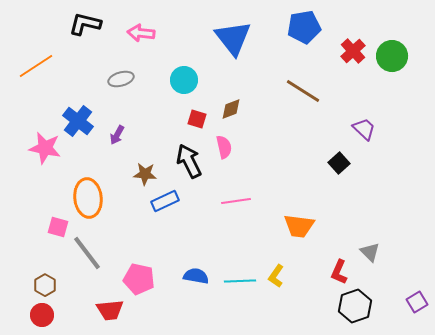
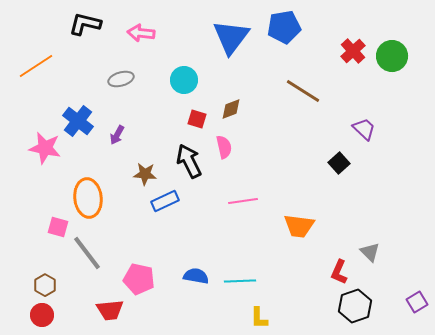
blue pentagon: moved 20 px left
blue triangle: moved 2 px left, 1 px up; rotated 15 degrees clockwise
pink line: moved 7 px right
yellow L-shape: moved 17 px left, 42 px down; rotated 35 degrees counterclockwise
